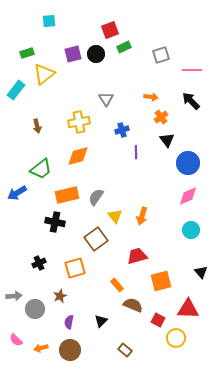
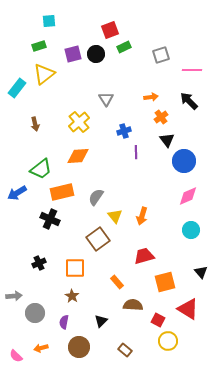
green rectangle at (27, 53): moved 12 px right, 7 px up
cyan rectangle at (16, 90): moved 1 px right, 2 px up
orange arrow at (151, 97): rotated 16 degrees counterclockwise
black arrow at (191, 101): moved 2 px left
yellow cross at (79, 122): rotated 30 degrees counterclockwise
brown arrow at (37, 126): moved 2 px left, 2 px up
blue cross at (122, 130): moved 2 px right, 1 px down
orange diamond at (78, 156): rotated 10 degrees clockwise
blue circle at (188, 163): moved 4 px left, 2 px up
orange rectangle at (67, 195): moved 5 px left, 3 px up
black cross at (55, 222): moved 5 px left, 3 px up; rotated 12 degrees clockwise
brown square at (96, 239): moved 2 px right
red trapezoid at (137, 256): moved 7 px right
orange square at (75, 268): rotated 15 degrees clockwise
orange square at (161, 281): moved 4 px right, 1 px down
orange rectangle at (117, 285): moved 3 px up
brown star at (60, 296): moved 12 px right; rotated 16 degrees counterclockwise
brown semicircle at (133, 305): rotated 18 degrees counterclockwise
gray circle at (35, 309): moved 4 px down
red triangle at (188, 309): rotated 30 degrees clockwise
purple semicircle at (69, 322): moved 5 px left
yellow circle at (176, 338): moved 8 px left, 3 px down
pink semicircle at (16, 340): moved 16 px down
brown circle at (70, 350): moved 9 px right, 3 px up
